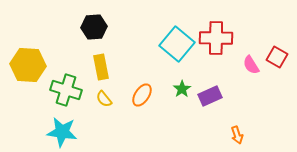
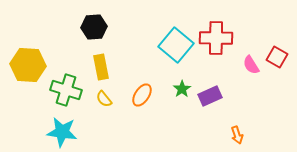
cyan square: moved 1 px left, 1 px down
